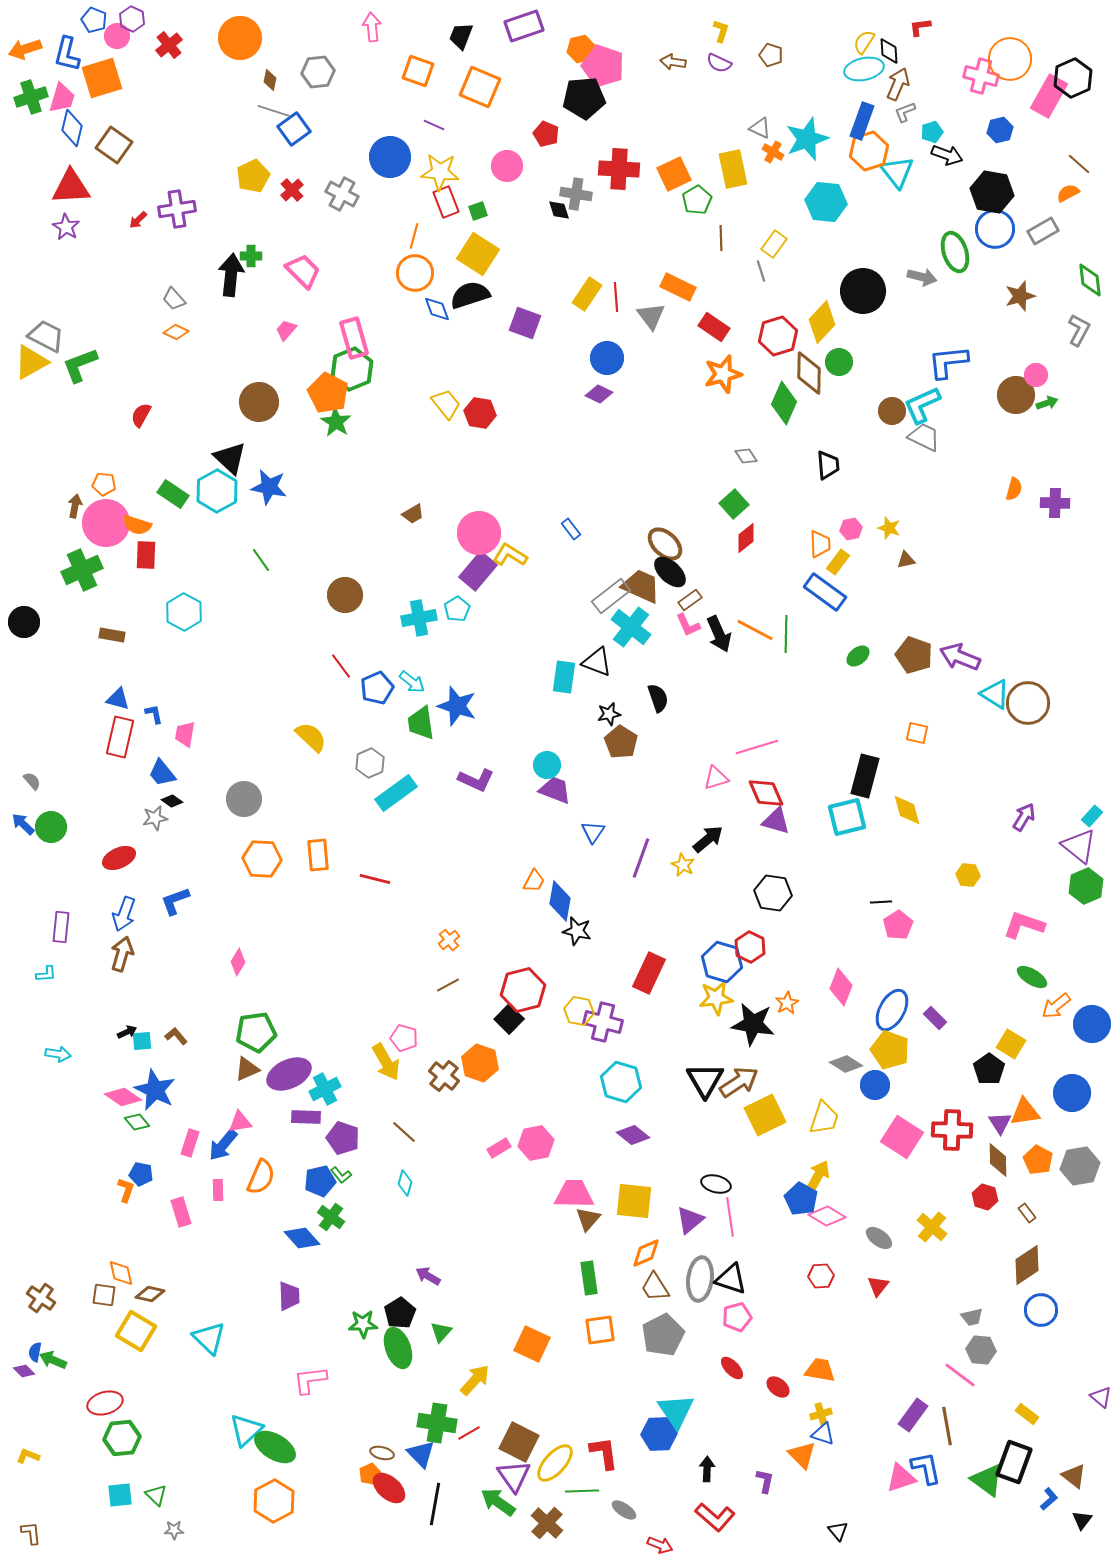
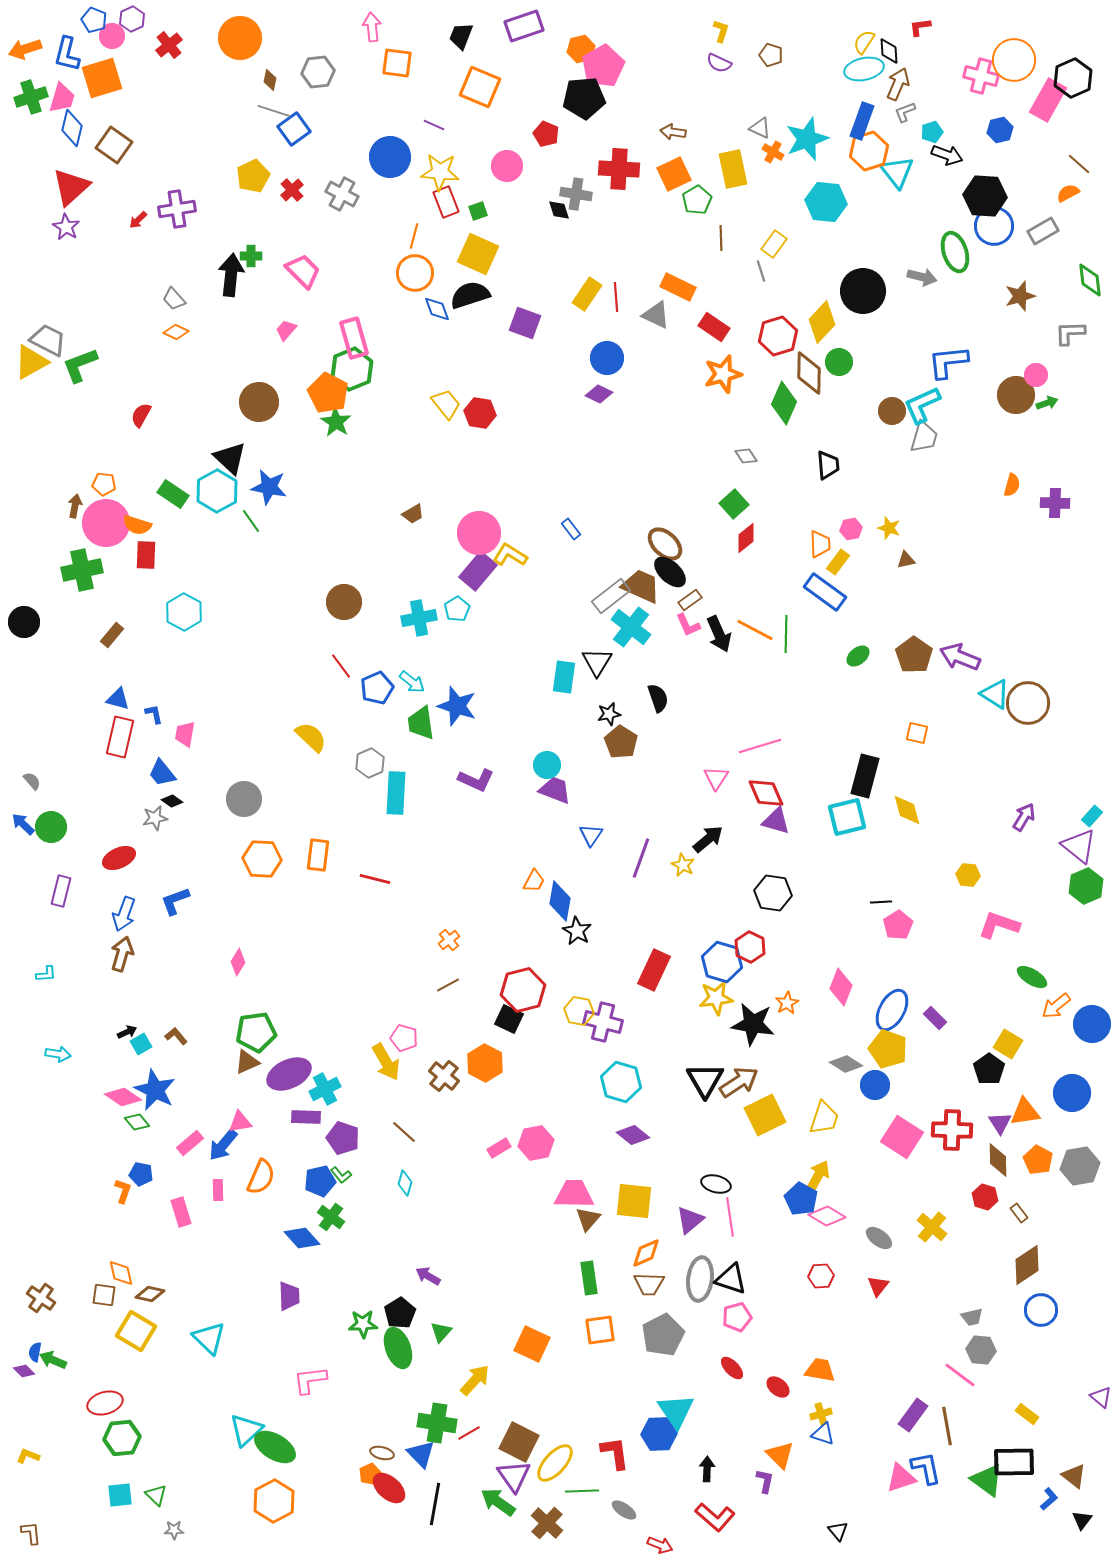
purple hexagon at (132, 19): rotated 10 degrees clockwise
pink circle at (117, 36): moved 5 px left
orange circle at (1010, 59): moved 4 px right, 1 px down
brown arrow at (673, 62): moved 70 px down
pink pentagon at (603, 66): rotated 24 degrees clockwise
orange square at (418, 71): moved 21 px left, 8 px up; rotated 12 degrees counterclockwise
pink rectangle at (1049, 96): moved 1 px left, 4 px down
red triangle at (71, 187): rotated 39 degrees counterclockwise
black hexagon at (992, 192): moved 7 px left, 4 px down; rotated 6 degrees counterclockwise
blue circle at (995, 229): moved 1 px left, 3 px up
yellow square at (478, 254): rotated 9 degrees counterclockwise
gray triangle at (651, 316): moved 5 px right, 1 px up; rotated 28 degrees counterclockwise
gray L-shape at (1079, 330): moved 9 px left, 3 px down; rotated 120 degrees counterclockwise
gray trapezoid at (46, 336): moved 2 px right, 4 px down
gray trapezoid at (924, 437): rotated 80 degrees clockwise
orange semicircle at (1014, 489): moved 2 px left, 4 px up
green line at (261, 560): moved 10 px left, 39 px up
green cross at (82, 570): rotated 12 degrees clockwise
brown circle at (345, 595): moved 1 px left, 7 px down
brown rectangle at (112, 635): rotated 60 degrees counterclockwise
brown pentagon at (914, 655): rotated 15 degrees clockwise
black triangle at (597, 662): rotated 40 degrees clockwise
pink line at (757, 747): moved 3 px right, 1 px up
pink triangle at (716, 778): rotated 40 degrees counterclockwise
cyan rectangle at (396, 793): rotated 51 degrees counterclockwise
blue triangle at (593, 832): moved 2 px left, 3 px down
orange rectangle at (318, 855): rotated 12 degrees clockwise
pink L-shape at (1024, 925): moved 25 px left
purple rectangle at (61, 927): moved 36 px up; rotated 8 degrees clockwise
black star at (577, 931): rotated 16 degrees clockwise
red rectangle at (649, 973): moved 5 px right, 3 px up
black square at (509, 1019): rotated 20 degrees counterclockwise
cyan square at (142, 1041): moved 1 px left, 3 px down; rotated 25 degrees counterclockwise
yellow square at (1011, 1044): moved 3 px left
yellow pentagon at (890, 1050): moved 2 px left, 1 px up
orange hexagon at (480, 1063): moved 5 px right; rotated 9 degrees clockwise
brown triangle at (247, 1069): moved 7 px up
pink rectangle at (190, 1143): rotated 32 degrees clockwise
orange L-shape at (126, 1190): moved 3 px left, 1 px down
brown rectangle at (1027, 1213): moved 8 px left
brown trapezoid at (655, 1287): moved 6 px left, 3 px up; rotated 56 degrees counterclockwise
red L-shape at (604, 1453): moved 11 px right
orange triangle at (802, 1455): moved 22 px left
black rectangle at (1014, 1462): rotated 69 degrees clockwise
